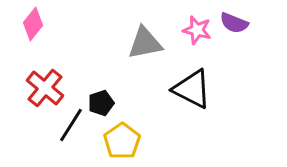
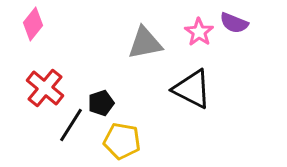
pink star: moved 2 px right, 2 px down; rotated 20 degrees clockwise
yellow pentagon: rotated 27 degrees counterclockwise
